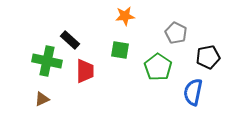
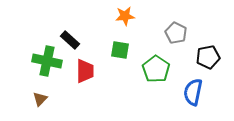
green pentagon: moved 2 px left, 2 px down
brown triangle: moved 2 px left; rotated 21 degrees counterclockwise
